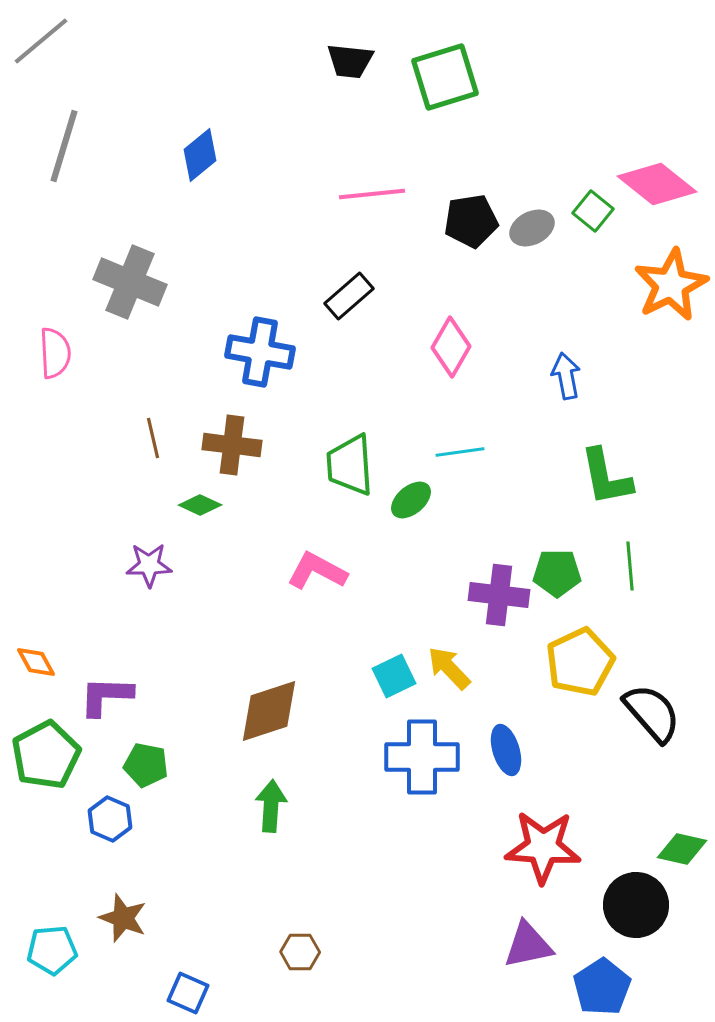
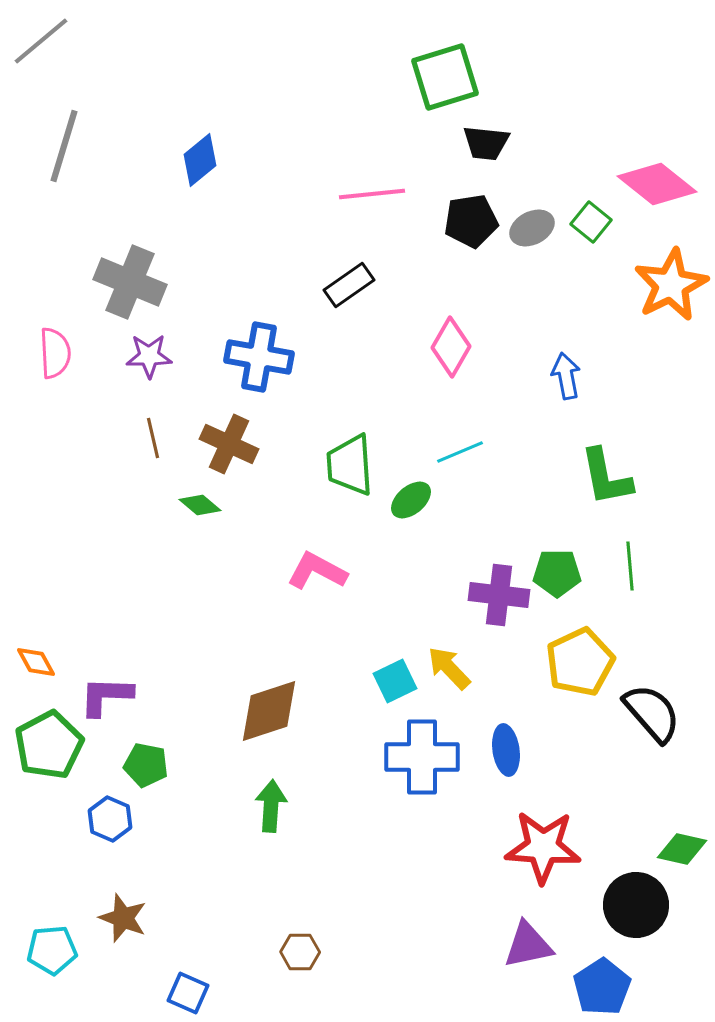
black trapezoid at (350, 61): moved 136 px right, 82 px down
blue diamond at (200, 155): moved 5 px down
green square at (593, 211): moved 2 px left, 11 px down
black rectangle at (349, 296): moved 11 px up; rotated 6 degrees clockwise
blue cross at (260, 352): moved 1 px left, 5 px down
brown cross at (232, 445): moved 3 px left, 1 px up; rotated 18 degrees clockwise
cyan line at (460, 452): rotated 15 degrees counterclockwise
green diamond at (200, 505): rotated 15 degrees clockwise
purple star at (149, 565): moved 209 px up
cyan square at (394, 676): moved 1 px right, 5 px down
blue ellipse at (506, 750): rotated 9 degrees clockwise
green pentagon at (46, 755): moved 3 px right, 10 px up
